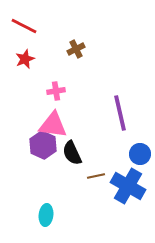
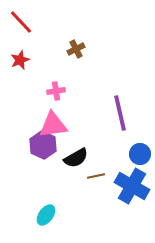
red line: moved 3 px left, 4 px up; rotated 20 degrees clockwise
red star: moved 5 px left, 1 px down
pink triangle: rotated 16 degrees counterclockwise
black semicircle: moved 4 px right, 5 px down; rotated 95 degrees counterclockwise
blue cross: moved 4 px right
cyan ellipse: rotated 30 degrees clockwise
